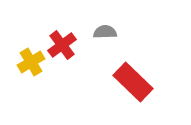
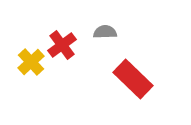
yellow cross: rotated 12 degrees counterclockwise
red rectangle: moved 3 px up
